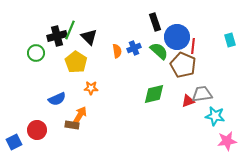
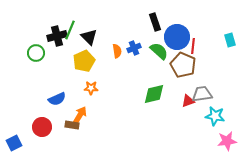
yellow pentagon: moved 8 px right, 1 px up; rotated 15 degrees clockwise
red circle: moved 5 px right, 3 px up
blue square: moved 1 px down
